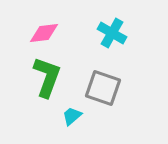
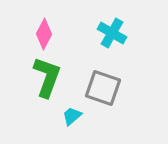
pink diamond: moved 1 px down; rotated 56 degrees counterclockwise
